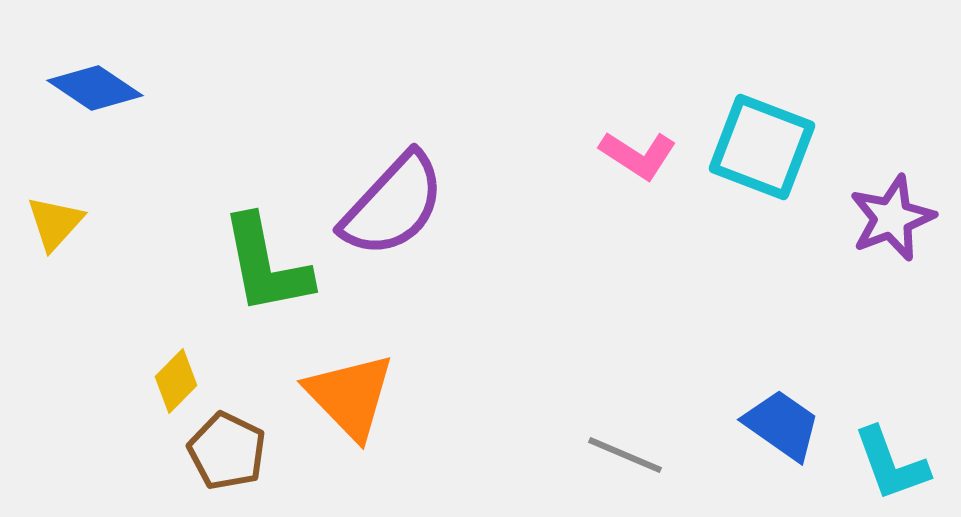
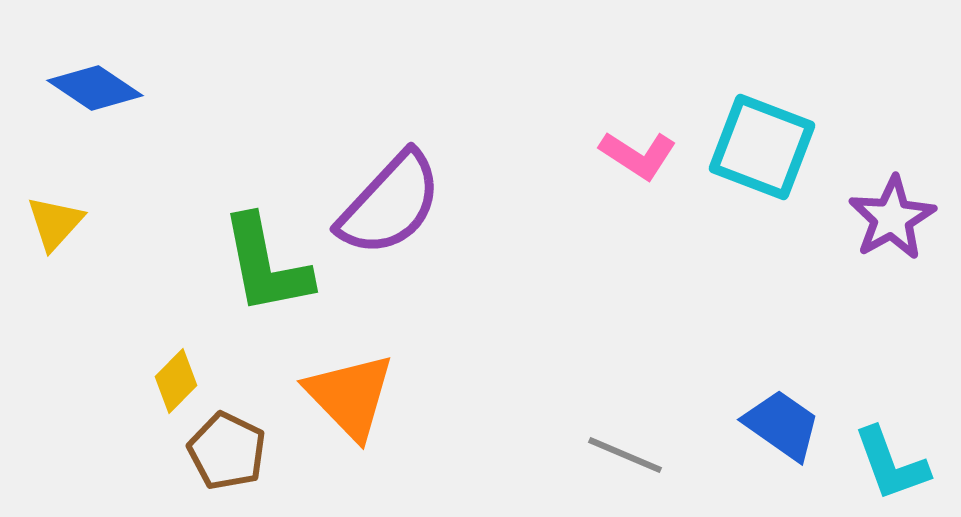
purple semicircle: moved 3 px left, 1 px up
purple star: rotated 8 degrees counterclockwise
